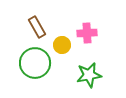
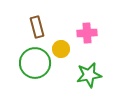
brown rectangle: rotated 15 degrees clockwise
yellow circle: moved 1 px left, 4 px down
